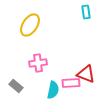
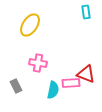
pink cross: rotated 18 degrees clockwise
gray rectangle: rotated 24 degrees clockwise
